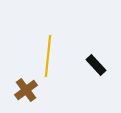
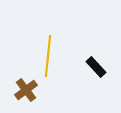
black rectangle: moved 2 px down
